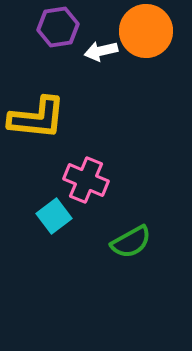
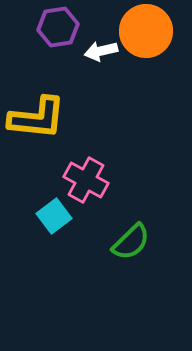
pink cross: rotated 6 degrees clockwise
green semicircle: rotated 15 degrees counterclockwise
